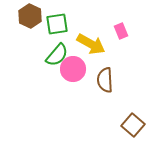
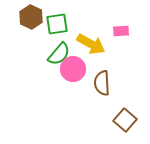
brown hexagon: moved 1 px right, 1 px down
pink rectangle: rotated 70 degrees counterclockwise
green semicircle: moved 2 px right, 1 px up
brown semicircle: moved 3 px left, 3 px down
brown square: moved 8 px left, 5 px up
